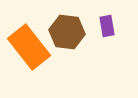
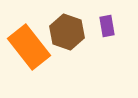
brown hexagon: rotated 12 degrees clockwise
